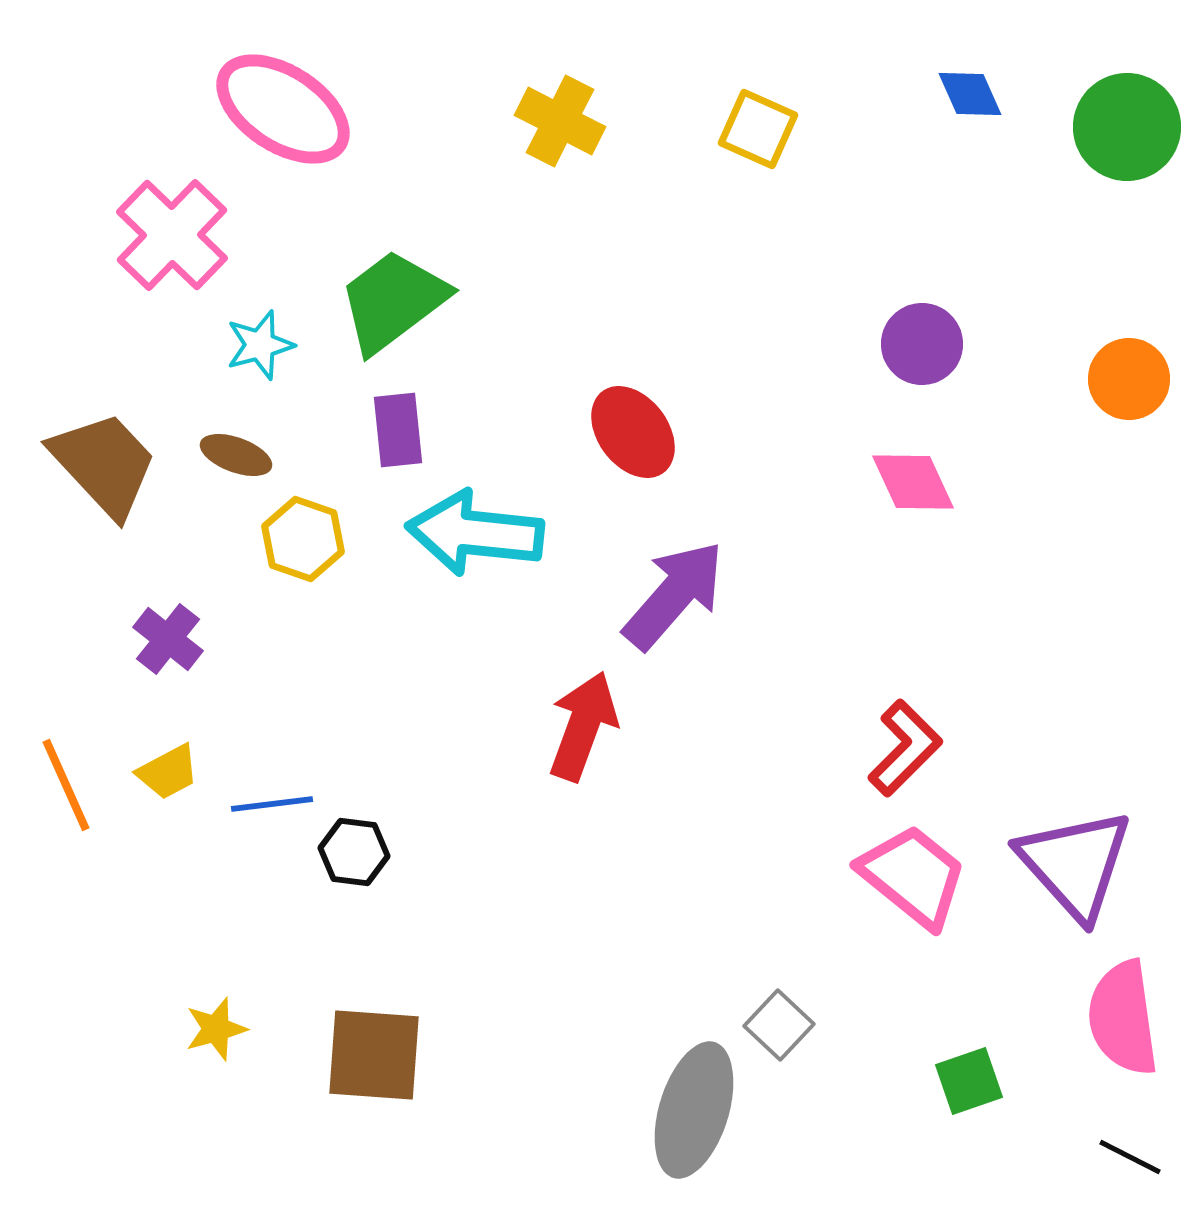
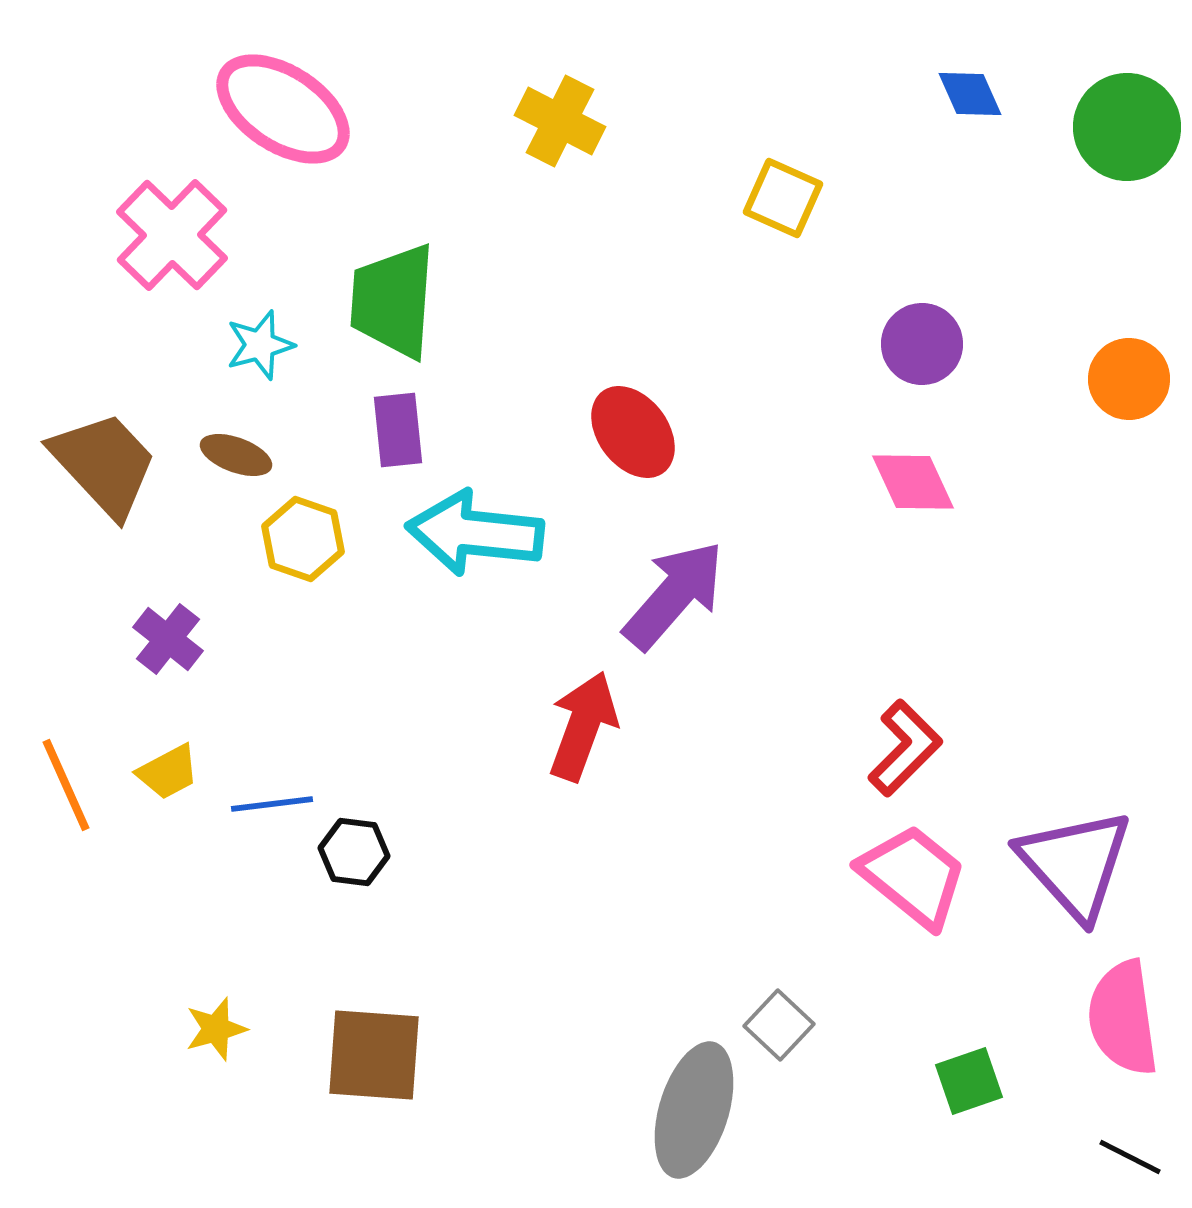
yellow square: moved 25 px right, 69 px down
green trapezoid: rotated 49 degrees counterclockwise
